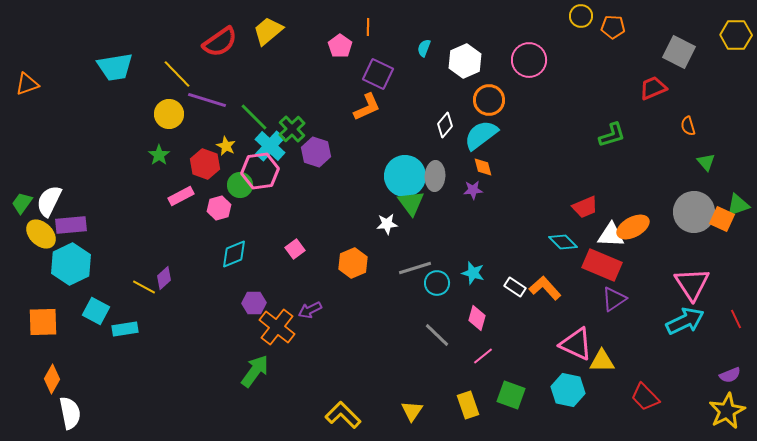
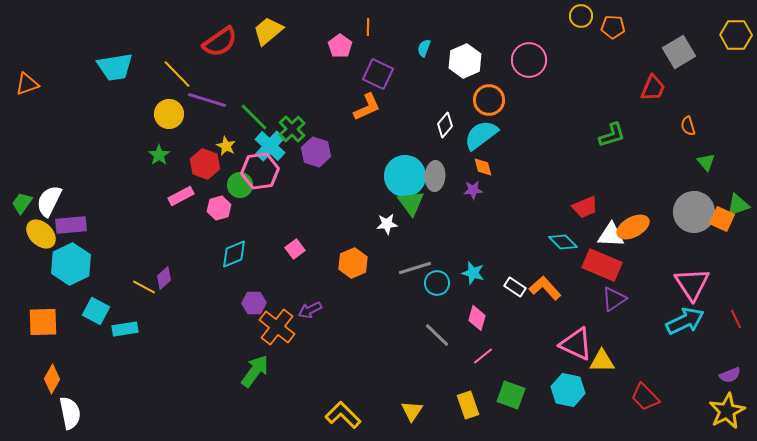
gray square at (679, 52): rotated 32 degrees clockwise
red trapezoid at (653, 88): rotated 136 degrees clockwise
